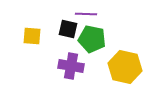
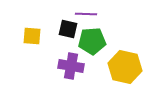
green pentagon: moved 2 px down; rotated 16 degrees counterclockwise
